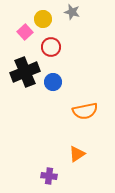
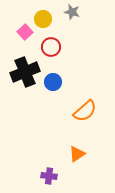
orange semicircle: rotated 30 degrees counterclockwise
